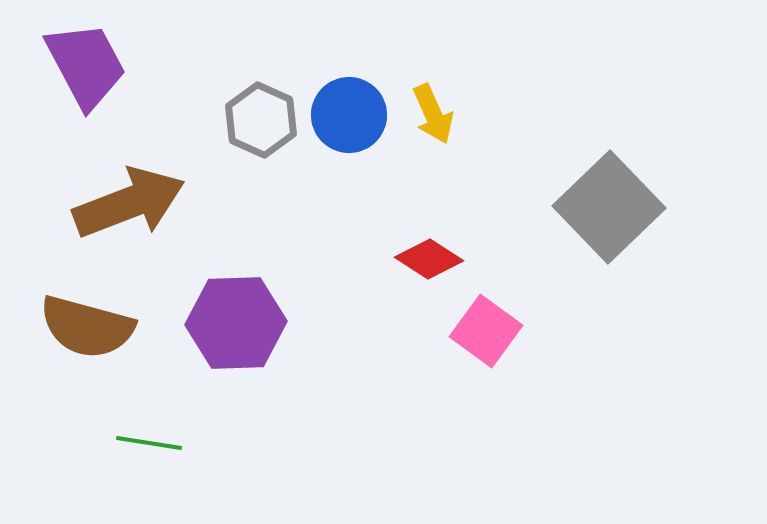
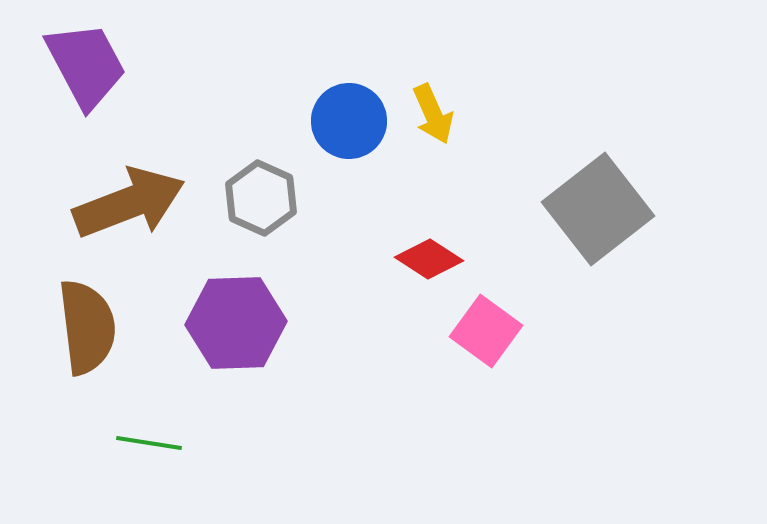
blue circle: moved 6 px down
gray hexagon: moved 78 px down
gray square: moved 11 px left, 2 px down; rotated 6 degrees clockwise
brown semicircle: rotated 112 degrees counterclockwise
